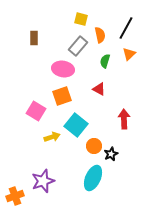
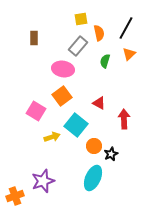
yellow square: rotated 24 degrees counterclockwise
orange semicircle: moved 1 px left, 2 px up
red triangle: moved 14 px down
orange square: rotated 18 degrees counterclockwise
